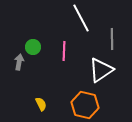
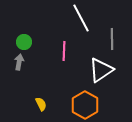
green circle: moved 9 px left, 5 px up
orange hexagon: rotated 16 degrees clockwise
